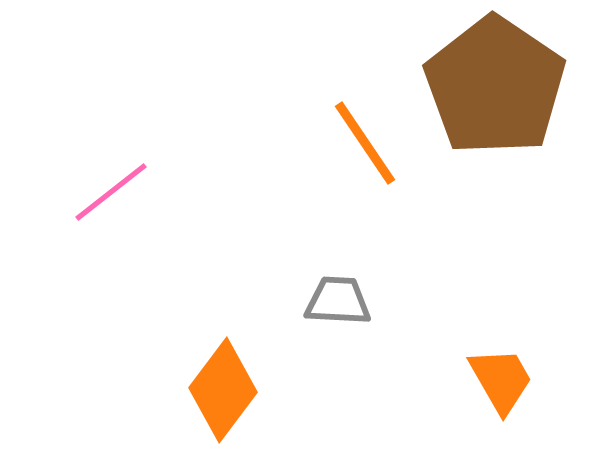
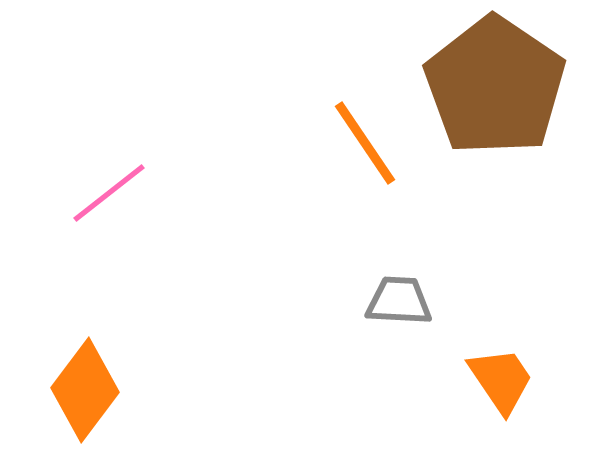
pink line: moved 2 px left, 1 px down
gray trapezoid: moved 61 px right
orange trapezoid: rotated 4 degrees counterclockwise
orange diamond: moved 138 px left
